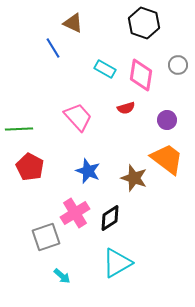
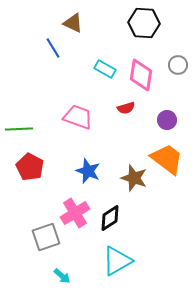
black hexagon: rotated 16 degrees counterclockwise
pink trapezoid: rotated 28 degrees counterclockwise
cyan triangle: moved 2 px up
